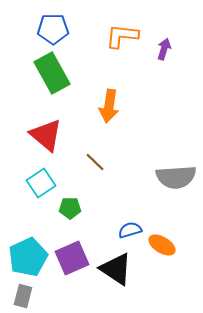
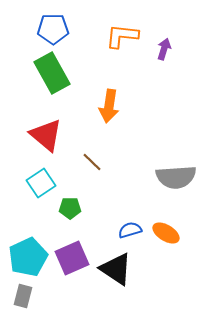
brown line: moved 3 px left
orange ellipse: moved 4 px right, 12 px up
